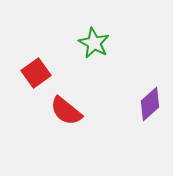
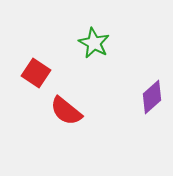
red square: rotated 20 degrees counterclockwise
purple diamond: moved 2 px right, 7 px up
